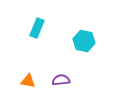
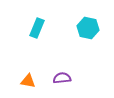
cyan hexagon: moved 4 px right, 13 px up
purple semicircle: moved 1 px right, 2 px up
